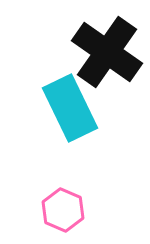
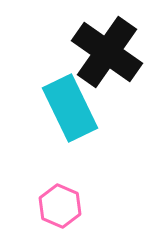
pink hexagon: moved 3 px left, 4 px up
